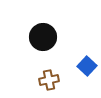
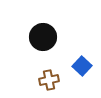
blue square: moved 5 px left
